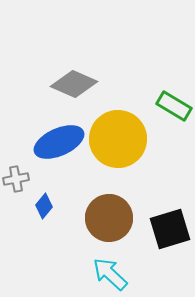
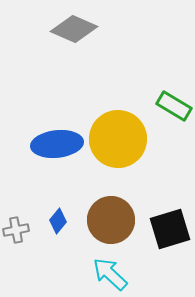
gray diamond: moved 55 px up
blue ellipse: moved 2 px left, 2 px down; rotated 18 degrees clockwise
gray cross: moved 51 px down
blue diamond: moved 14 px right, 15 px down
brown circle: moved 2 px right, 2 px down
